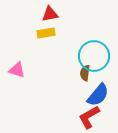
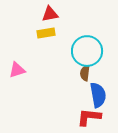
cyan circle: moved 7 px left, 5 px up
pink triangle: rotated 36 degrees counterclockwise
blue semicircle: rotated 50 degrees counterclockwise
red L-shape: rotated 35 degrees clockwise
